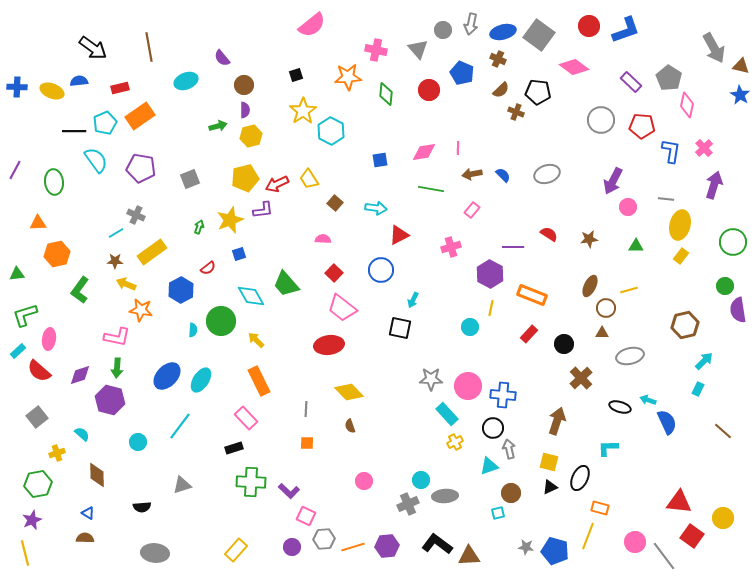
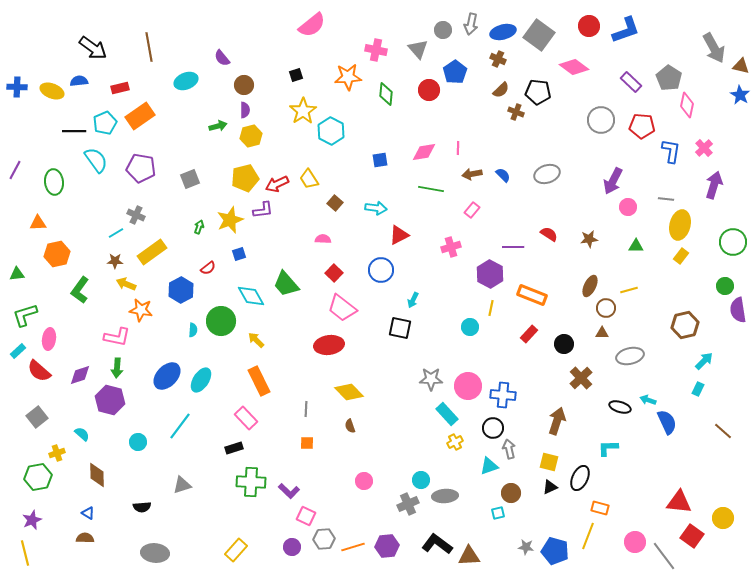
blue pentagon at (462, 73): moved 7 px left, 1 px up; rotated 15 degrees clockwise
green hexagon at (38, 484): moved 7 px up
